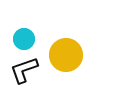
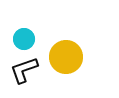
yellow circle: moved 2 px down
